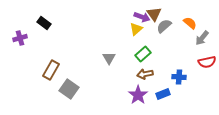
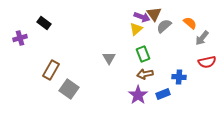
green rectangle: rotated 70 degrees counterclockwise
